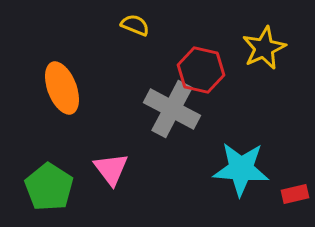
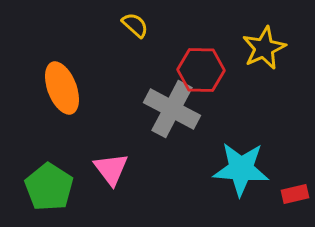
yellow semicircle: rotated 20 degrees clockwise
red hexagon: rotated 12 degrees counterclockwise
